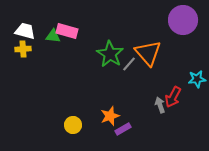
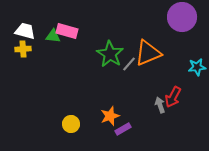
purple circle: moved 1 px left, 3 px up
orange triangle: rotated 48 degrees clockwise
cyan star: moved 12 px up
yellow circle: moved 2 px left, 1 px up
